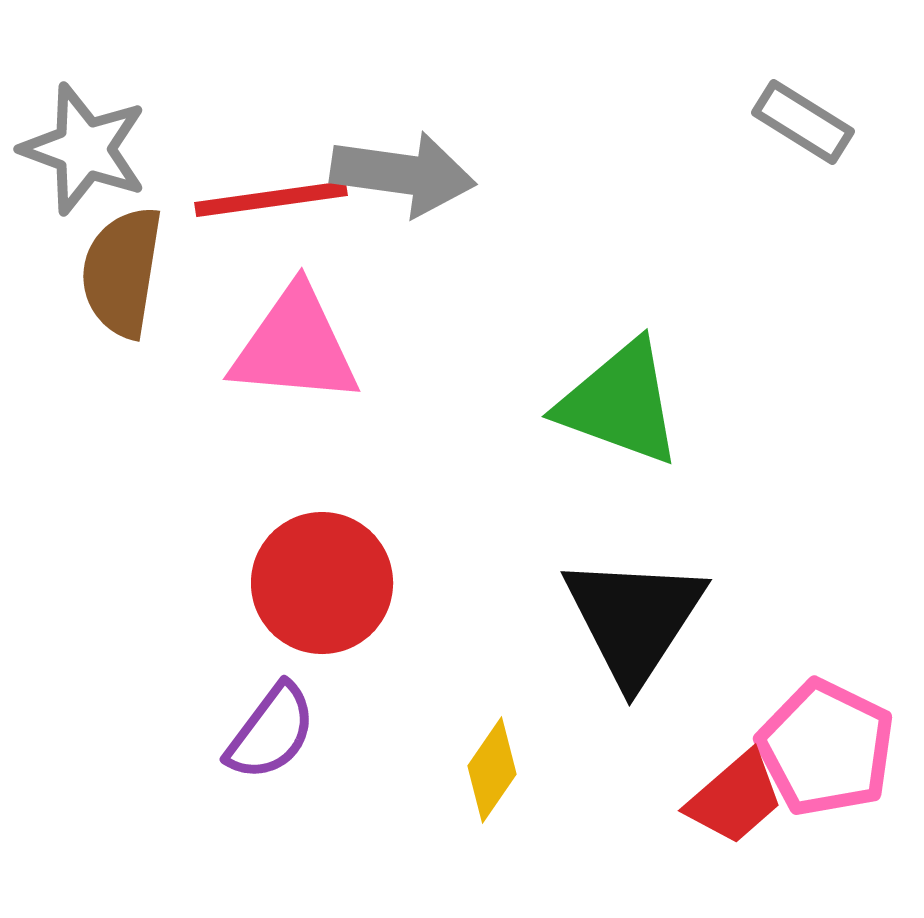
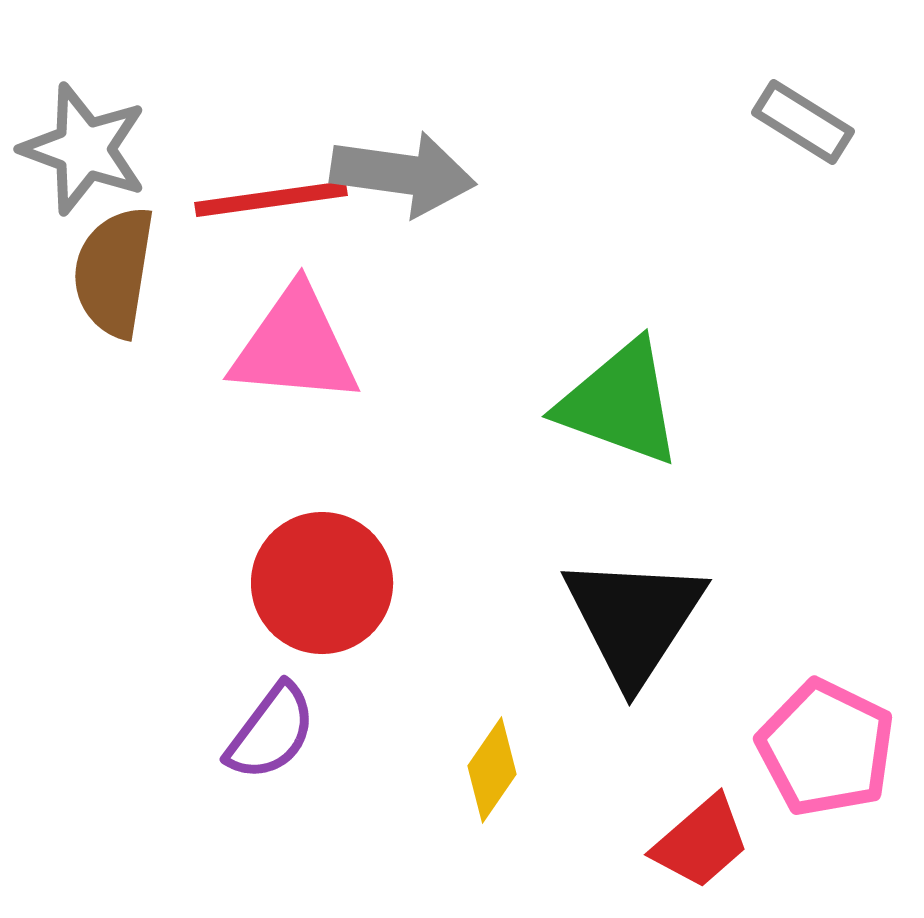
brown semicircle: moved 8 px left
red trapezoid: moved 34 px left, 44 px down
